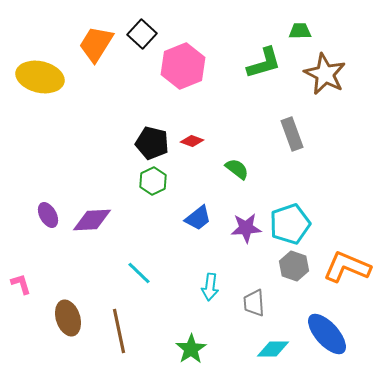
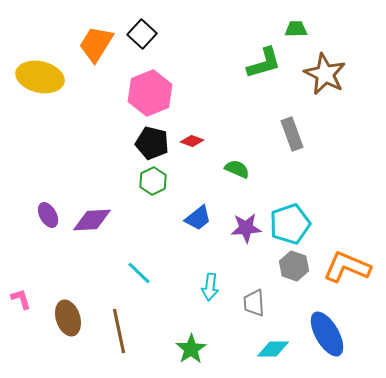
green trapezoid: moved 4 px left, 2 px up
pink hexagon: moved 33 px left, 27 px down
green semicircle: rotated 15 degrees counterclockwise
pink L-shape: moved 15 px down
blue ellipse: rotated 12 degrees clockwise
